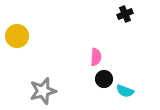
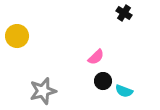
black cross: moved 1 px left, 1 px up; rotated 35 degrees counterclockwise
pink semicircle: rotated 42 degrees clockwise
black circle: moved 1 px left, 2 px down
cyan semicircle: moved 1 px left
